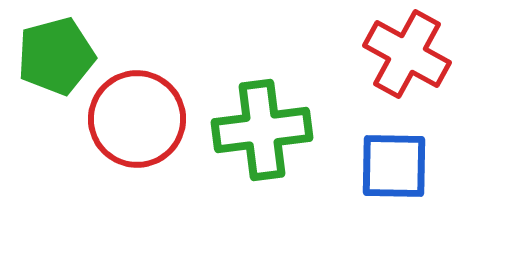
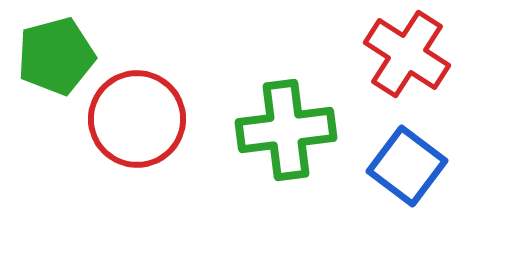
red cross: rotated 4 degrees clockwise
green cross: moved 24 px right
blue square: moved 13 px right; rotated 36 degrees clockwise
